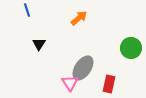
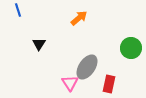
blue line: moved 9 px left
gray ellipse: moved 4 px right, 1 px up
